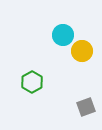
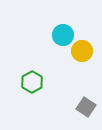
gray square: rotated 36 degrees counterclockwise
